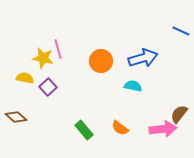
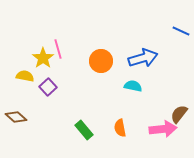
yellow star: rotated 25 degrees clockwise
yellow semicircle: moved 2 px up
orange semicircle: rotated 42 degrees clockwise
